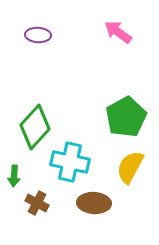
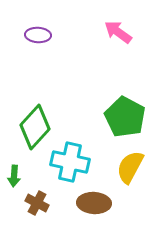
green pentagon: moved 1 px left; rotated 15 degrees counterclockwise
